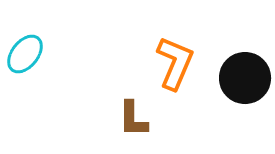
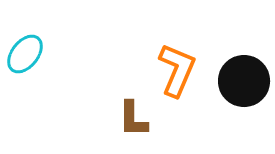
orange L-shape: moved 2 px right, 7 px down
black circle: moved 1 px left, 3 px down
